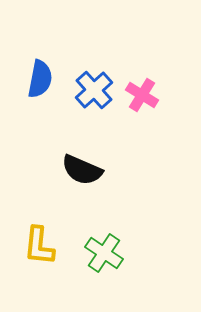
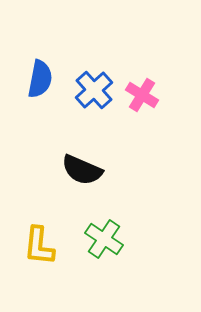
green cross: moved 14 px up
